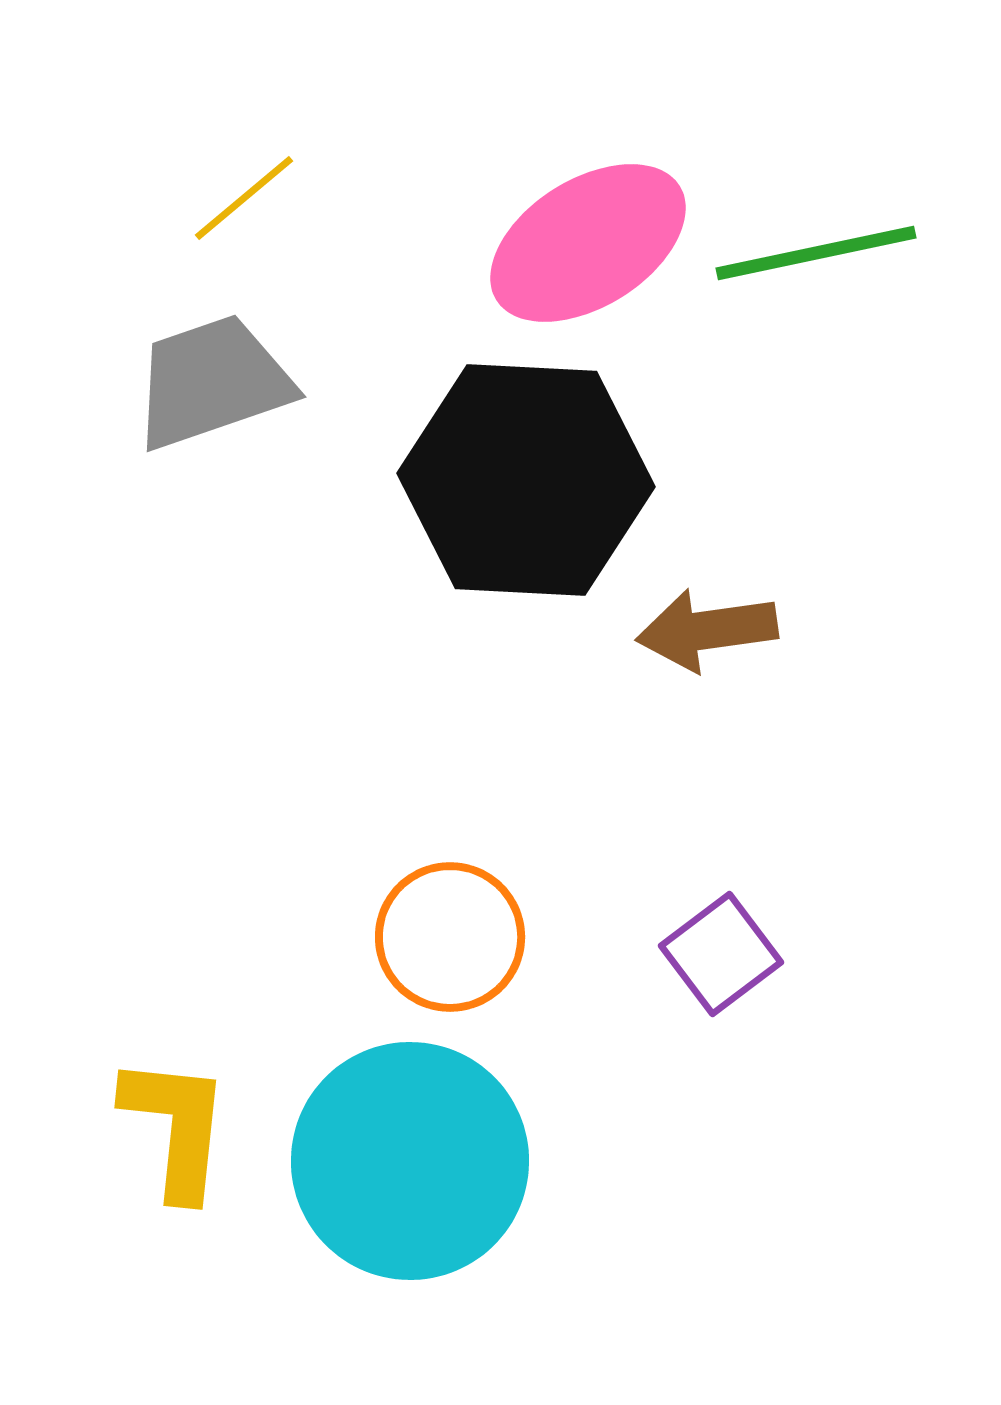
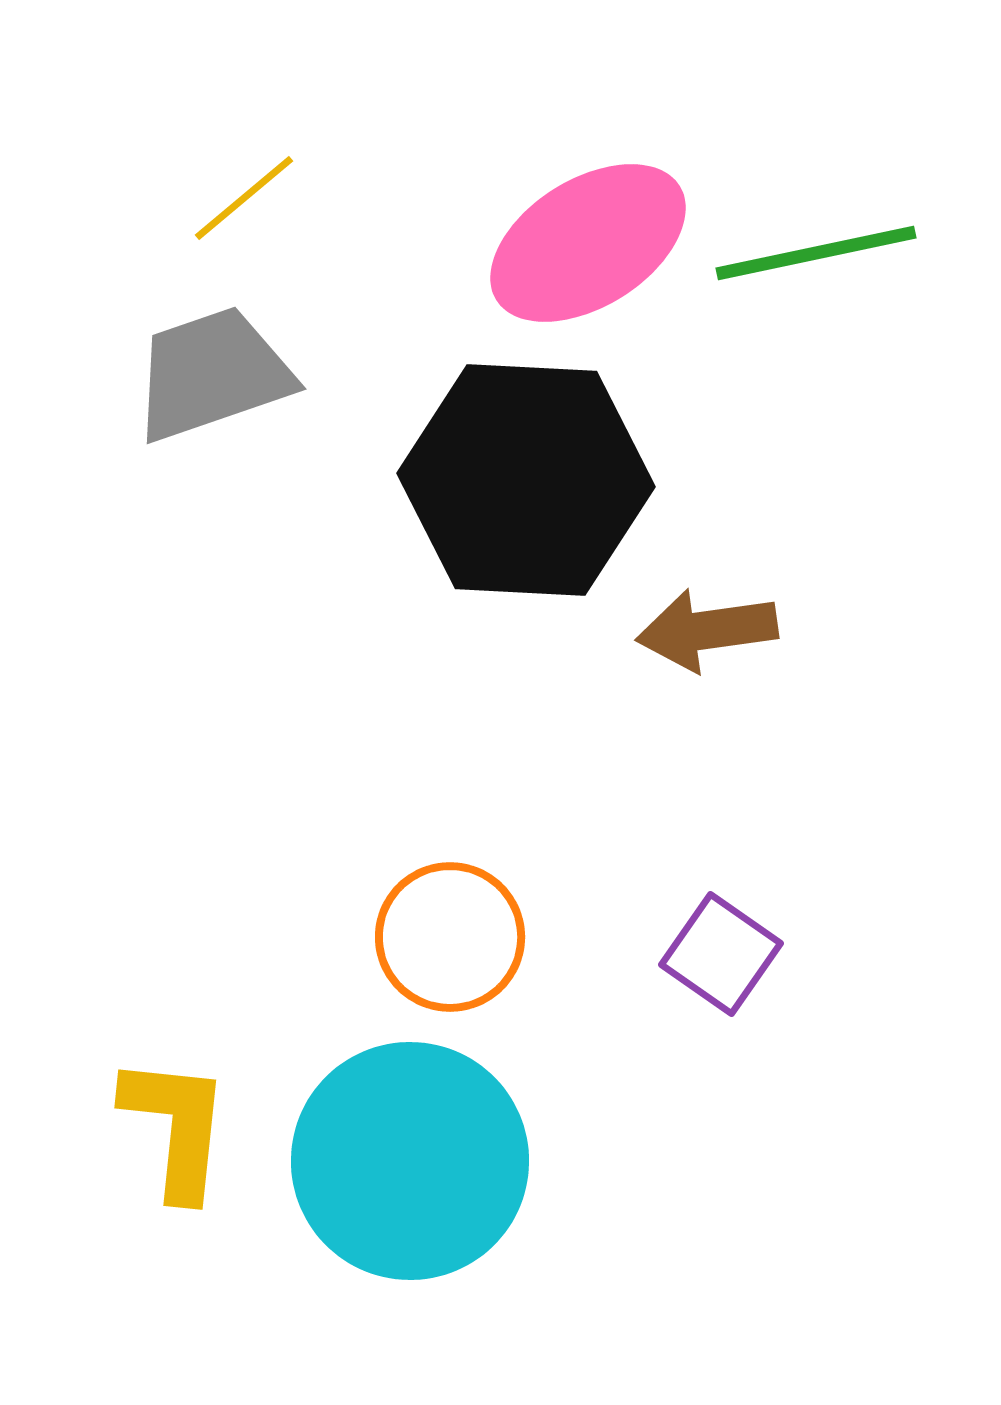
gray trapezoid: moved 8 px up
purple square: rotated 18 degrees counterclockwise
